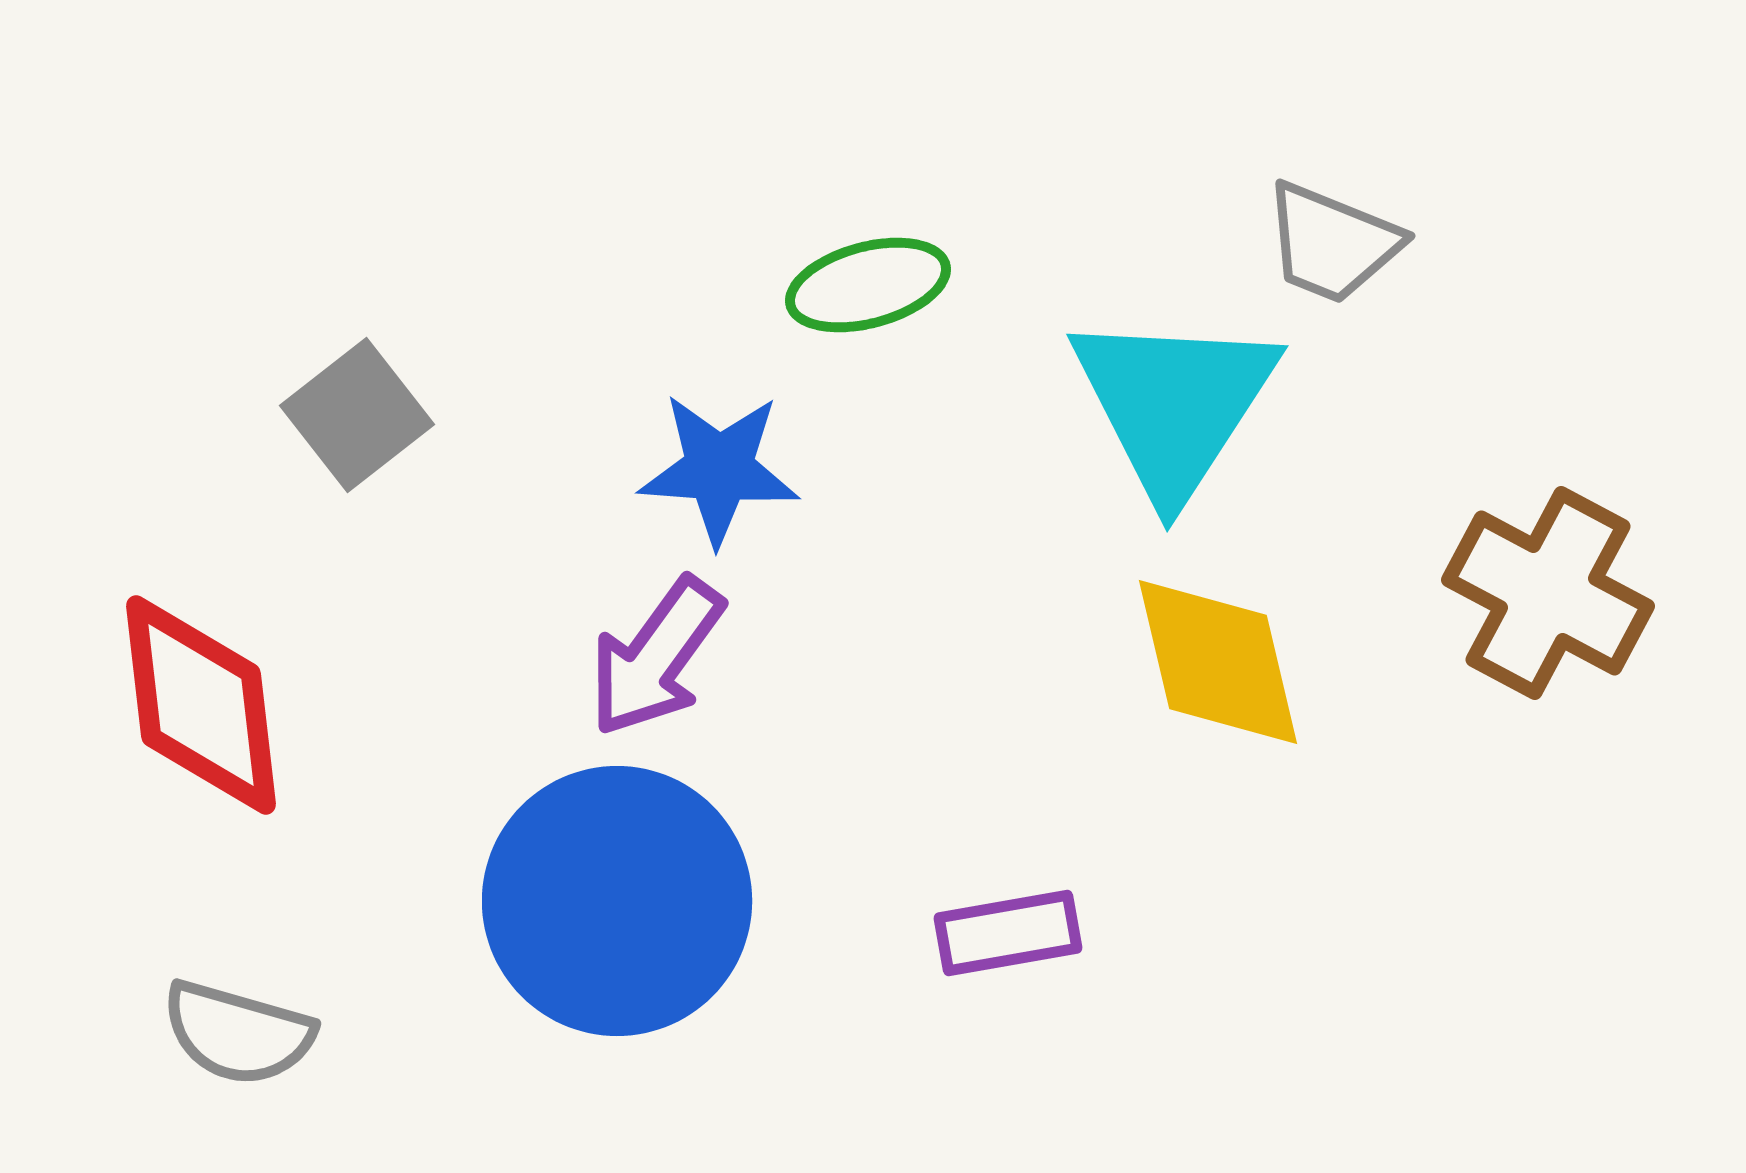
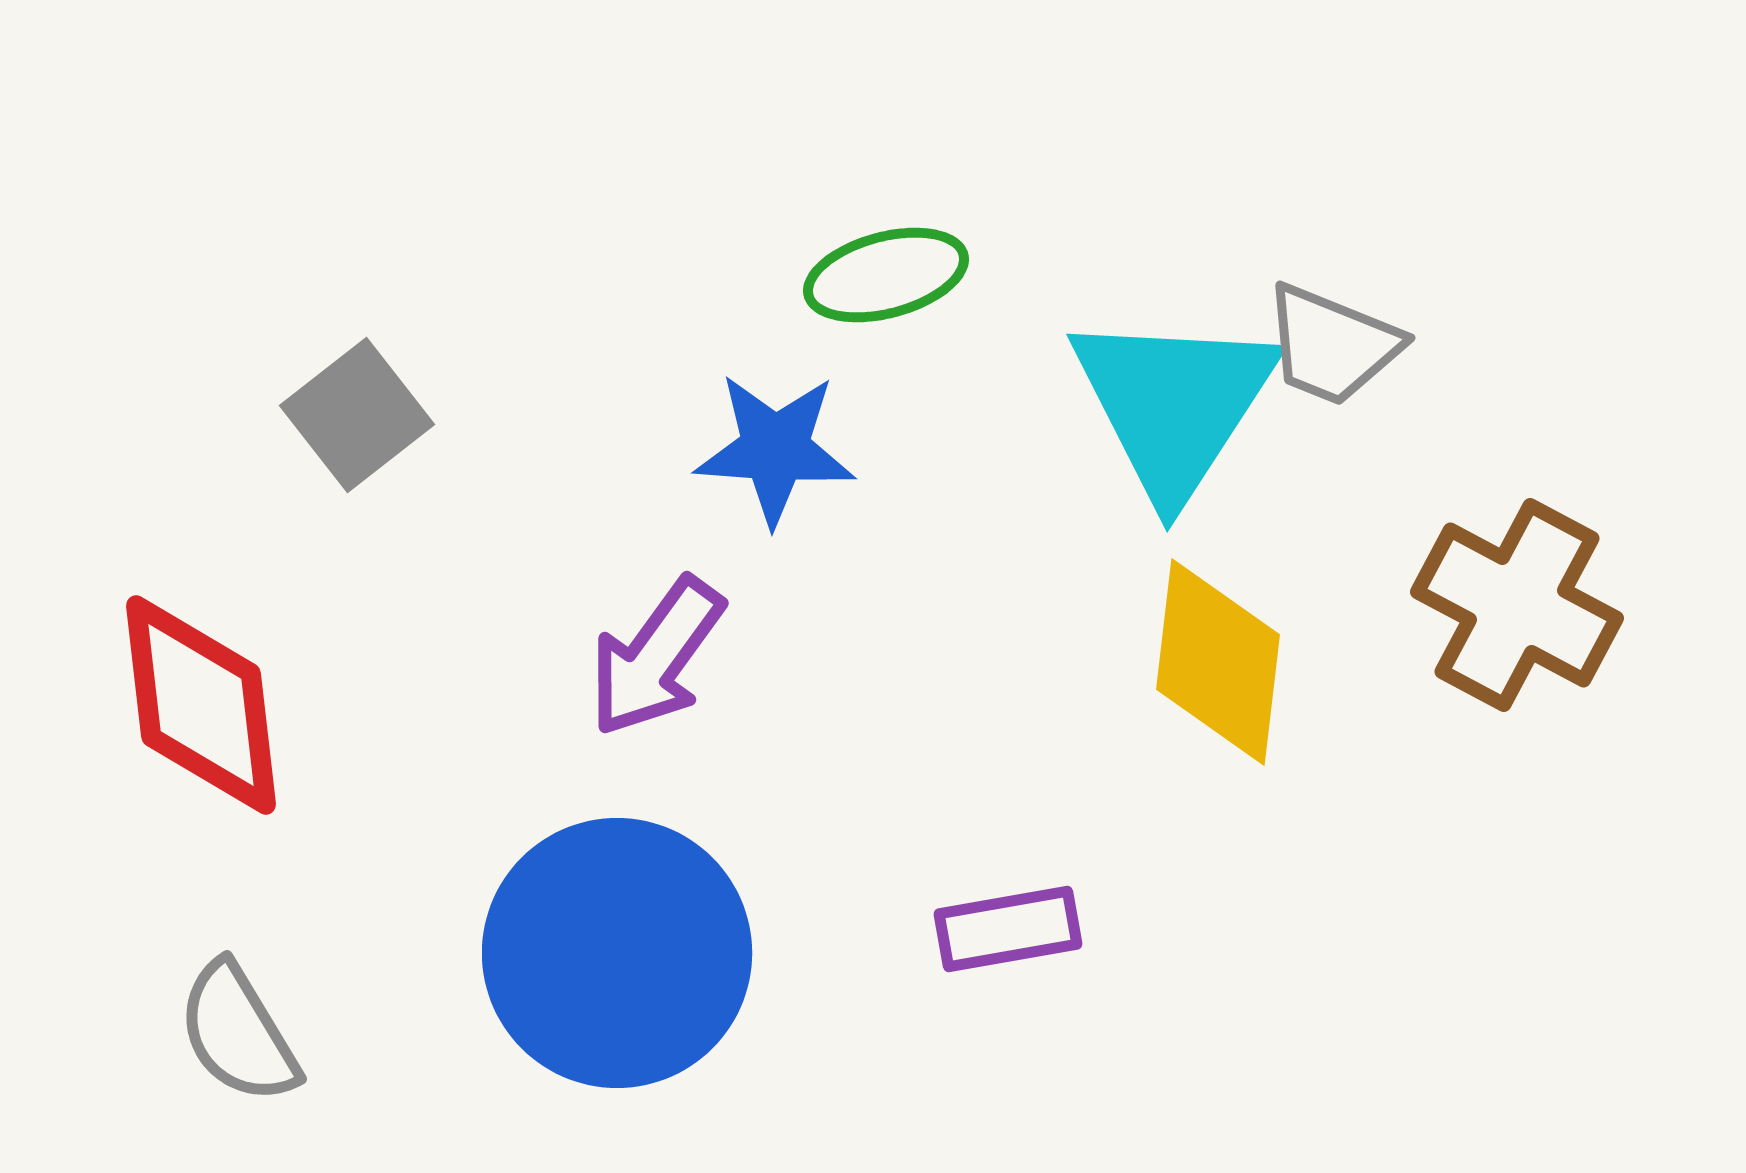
gray trapezoid: moved 102 px down
green ellipse: moved 18 px right, 10 px up
blue star: moved 56 px right, 20 px up
brown cross: moved 31 px left, 12 px down
yellow diamond: rotated 20 degrees clockwise
blue circle: moved 52 px down
purple rectangle: moved 4 px up
gray semicircle: rotated 43 degrees clockwise
